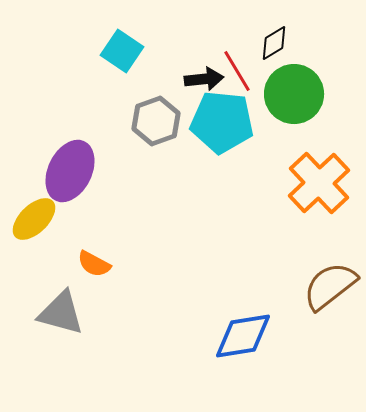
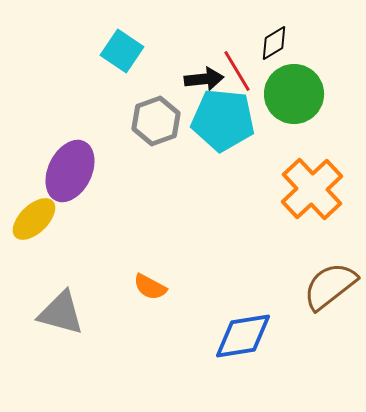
cyan pentagon: moved 1 px right, 2 px up
orange cross: moved 7 px left, 6 px down
orange semicircle: moved 56 px right, 23 px down
